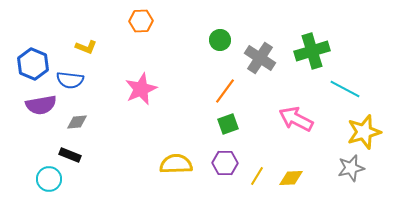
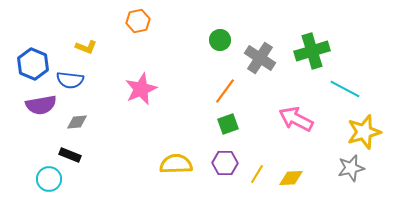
orange hexagon: moved 3 px left; rotated 10 degrees counterclockwise
yellow line: moved 2 px up
